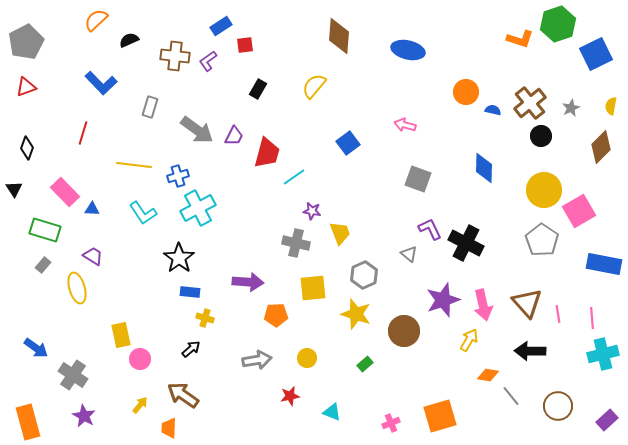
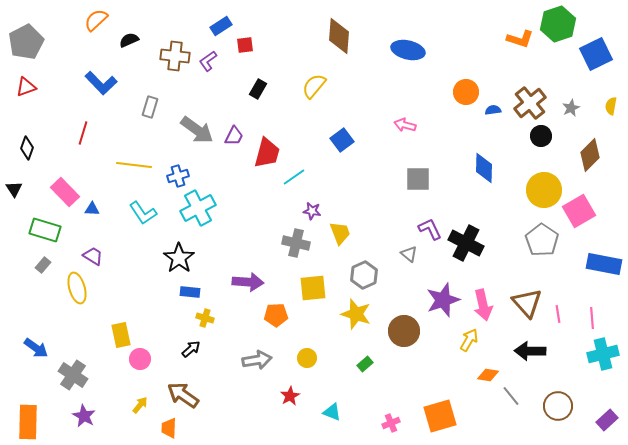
blue semicircle at (493, 110): rotated 21 degrees counterclockwise
blue square at (348, 143): moved 6 px left, 3 px up
brown diamond at (601, 147): moved 11 px left, 8 px down
gray square at (418, 179): rotated 20 degrees counterclockwise
red star at (290, 396): rotated 18 degrees counterclockwise
orange rectangle at (28, 422): rotated 16 degrees clockwise
